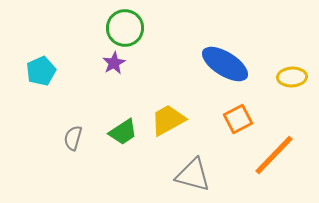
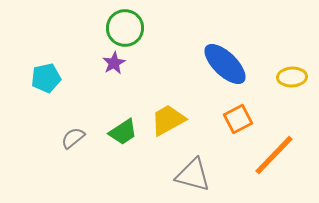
blue ellipse: rotated 12 degrees clockwise
cyan pentagon: moved 5 px right, 7 px down; rotated 12 degrees clockwise
gray semicircle: rotated 35 degrees clockwise
